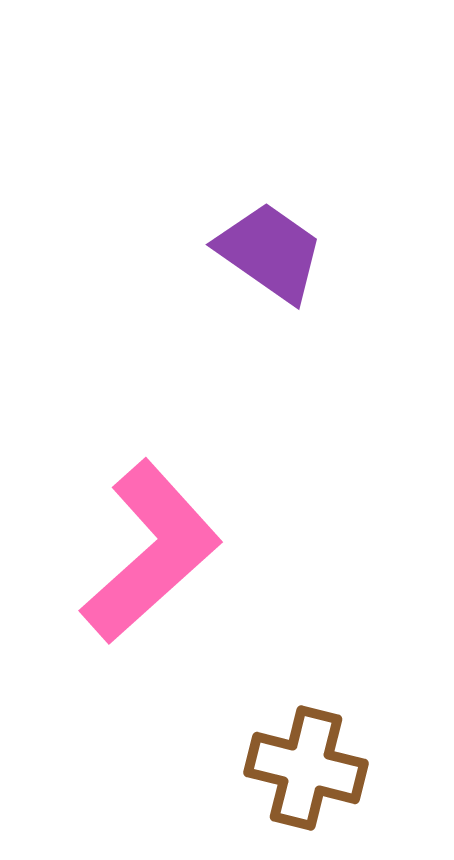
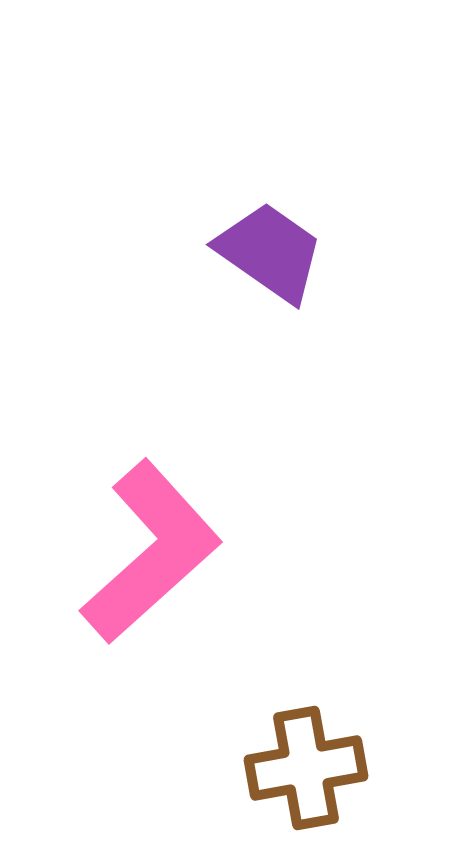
brown cross: rotated 24 degrees counterclockwise
